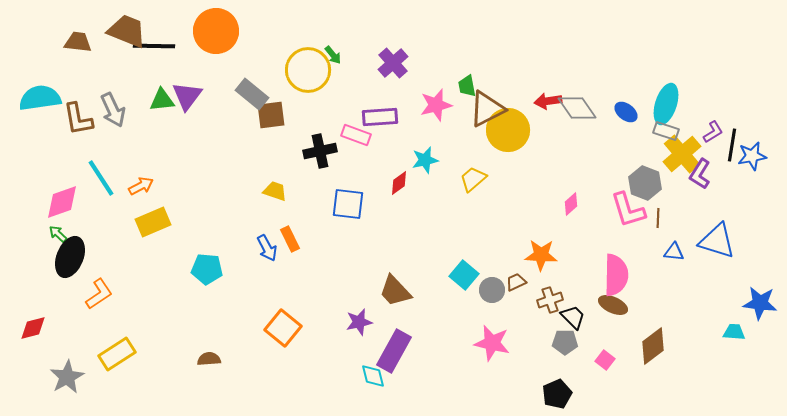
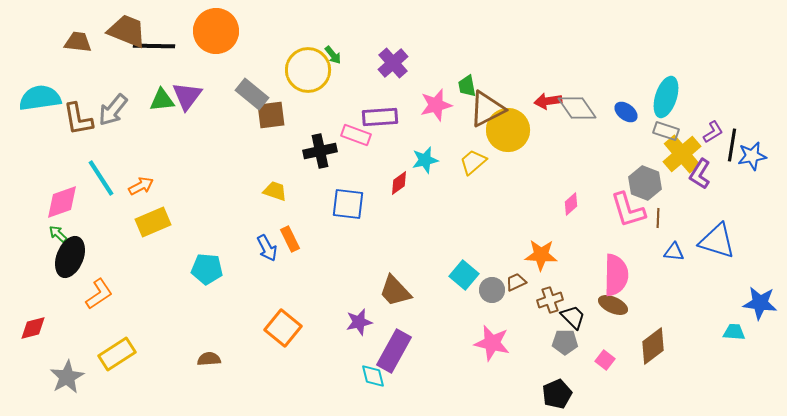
cyan ellipse at (666, 104): moved 7 px up
gray arrow at (113, 110): rotated 64 degrees clockwise
yellow trapezoid at (473, 179): moved 17 px up
